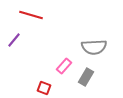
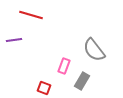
purple line: rotated 42 degrees clockwise
gray semicircle: moved 3 px down; rotated 55 degrees clockwise
pink rectangle: rotated 21 degrees counterclockwise
gray rectangle: moved 4 px left, 4 px down
